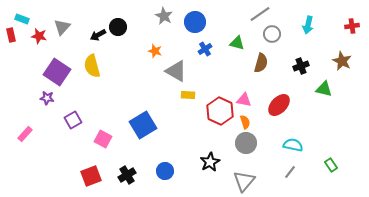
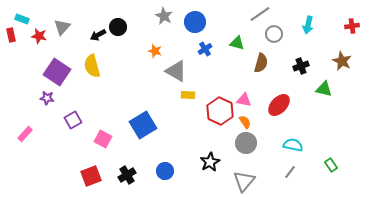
gray circle at (272, 34): moved 2 px right
orange semicircle at (245, 122): rotated 16 degrees counterclockwise
